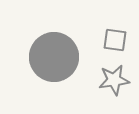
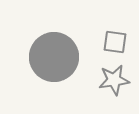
gray square: moved 2 px down
